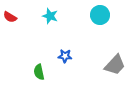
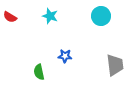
cyan circle: moved 1 px right, 1 px down
gray trapezoid: rotated 50 degrees counterclockwise
